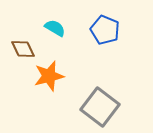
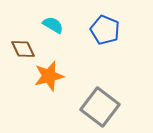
cyan semicircle: moved 2 px left, 3 px up
